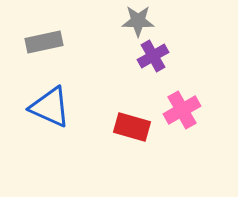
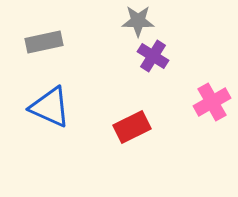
purple cross: rotated 28 degrees counterclockwise
pink cross: moved 30 px right, 8 px up
red rectangle: rotated 42 degrees counterclockwise
